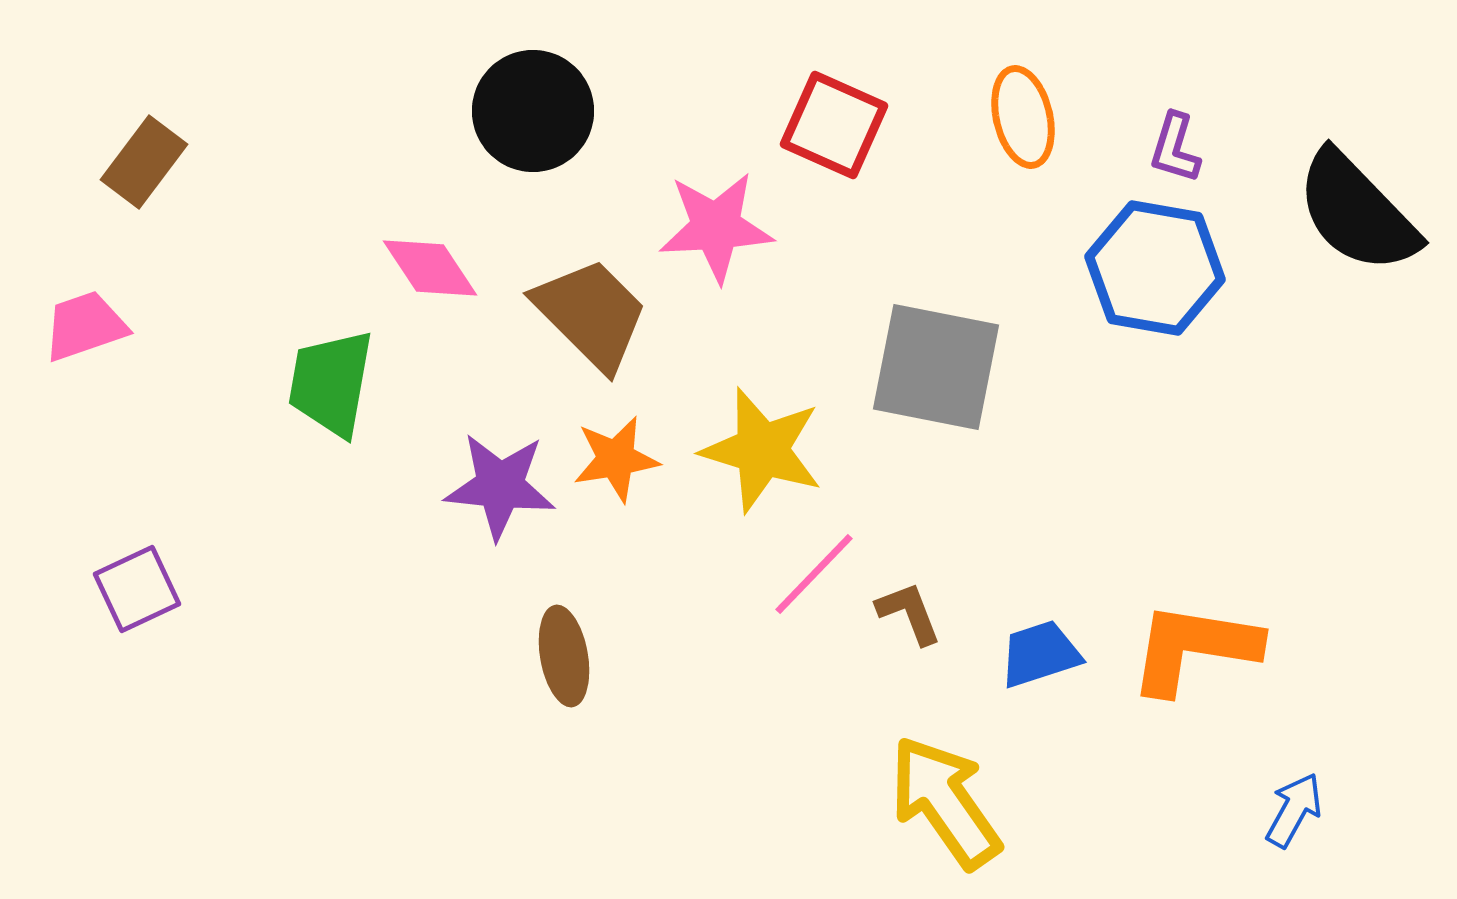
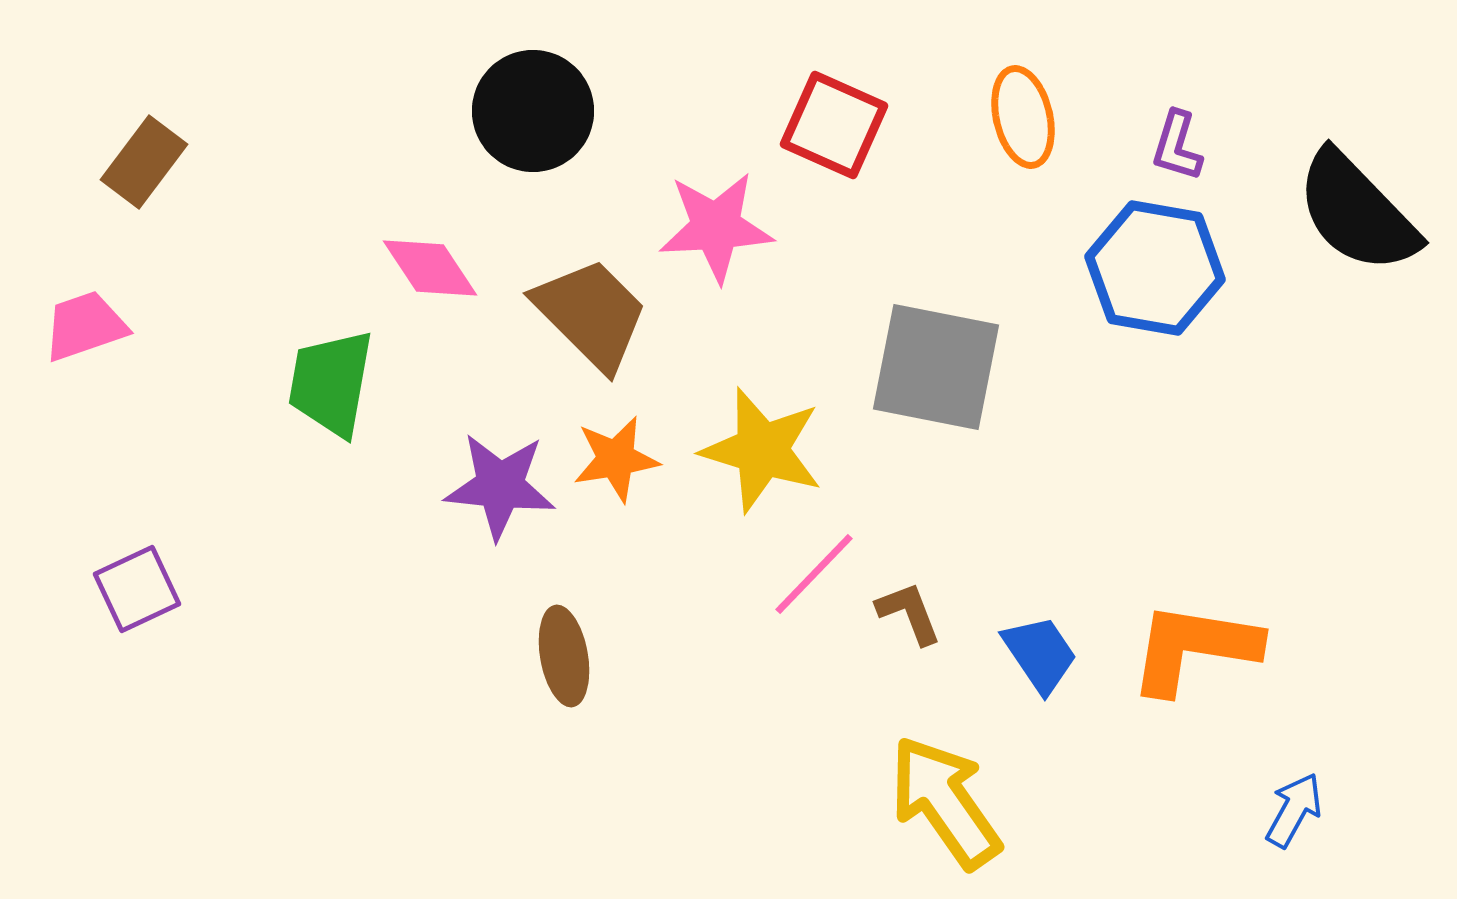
purple L-shape: moved 2 px right, 2 px up
blue trapezoid: rotated 74 degrees clockwise
